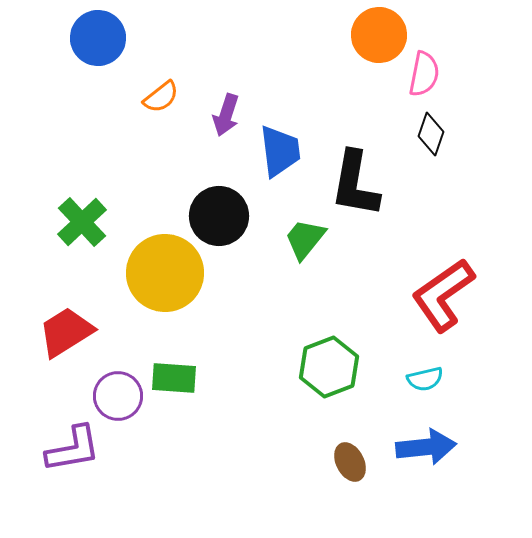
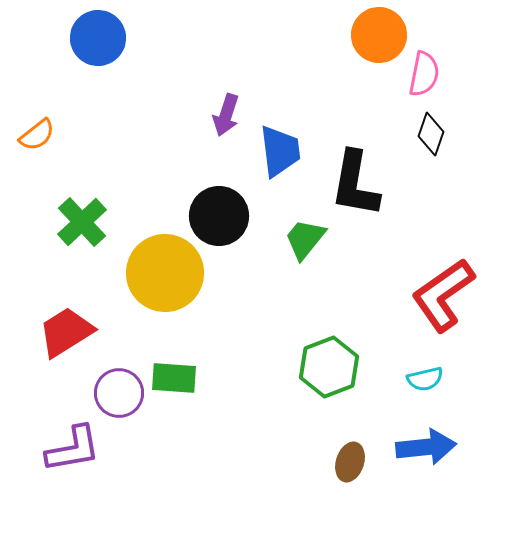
orange semicircle: moved 124 px left, 38 px down
purple circle: moved 1 px right, 3 px up
brown ellipse: rotated 45 degrees clockwise
